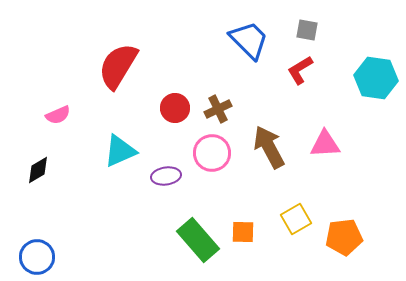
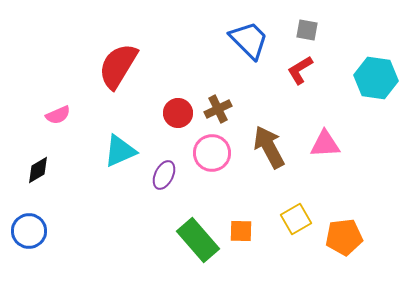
red circle: moved 3 px right, 5 px down
purple ellipse: moved 2 px left, 1 px up; rotated 56 degrees counterclockwise
orange square: moved 2 px left, 1 px up
blue circle: moved 8 px left, 26 px up
